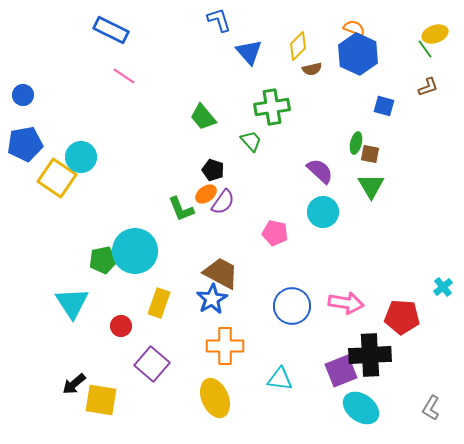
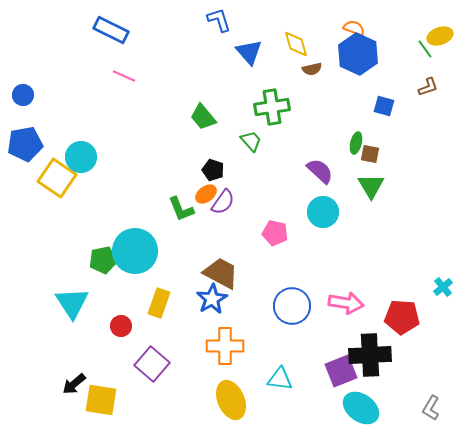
yellow ellipse at (435, 34): moved 5 px right, 2 px down
yellow diamond at (298, 46): moved 2 px left, 2 px up; rotated 60 degrees counterclockwise
pink line at (124, 76): rotated 10 degrees counterclockwise
yellow ellipse at (215, 398): moved 16 px right, 2 px down
